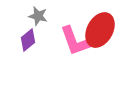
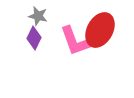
purple diamond: moved 6 px right, 2 px up; rotated 25 degrees counterclockwise
